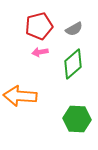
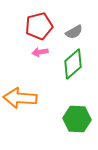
gray semicircle: moved 3 px down
orange arrow: moved 2 px down
